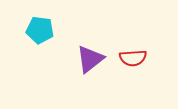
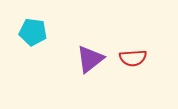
cyan pentagon: moved 7 px left, 2 px down
